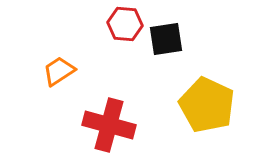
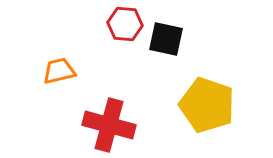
black square: rotated 21 degrees clockwise
orange trapezoid: rotated 20 degrees clockwise
yellow pentagon: rotated 6 degrees counterclockwise
